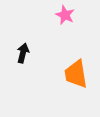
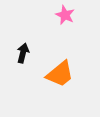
orange trapezoid: moved 16 px left; rotated 120 degrees counterclockwise
